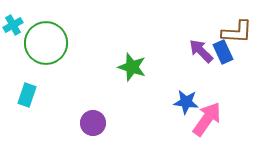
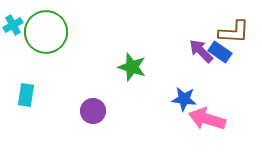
brown L-shape: moved 3 px left
green circle: moved 11 px up
blue rectangle: moved 3 px left; rotated 30 degrees counterclockwise
cyan rectangle: moved 1 px left; rotated 10 degrees counterclockwise
blue star: moved 2 px left, 3 px up
pink arrow: rotated 108 degrees counterclockwise
purple circle: moved 12 px up
